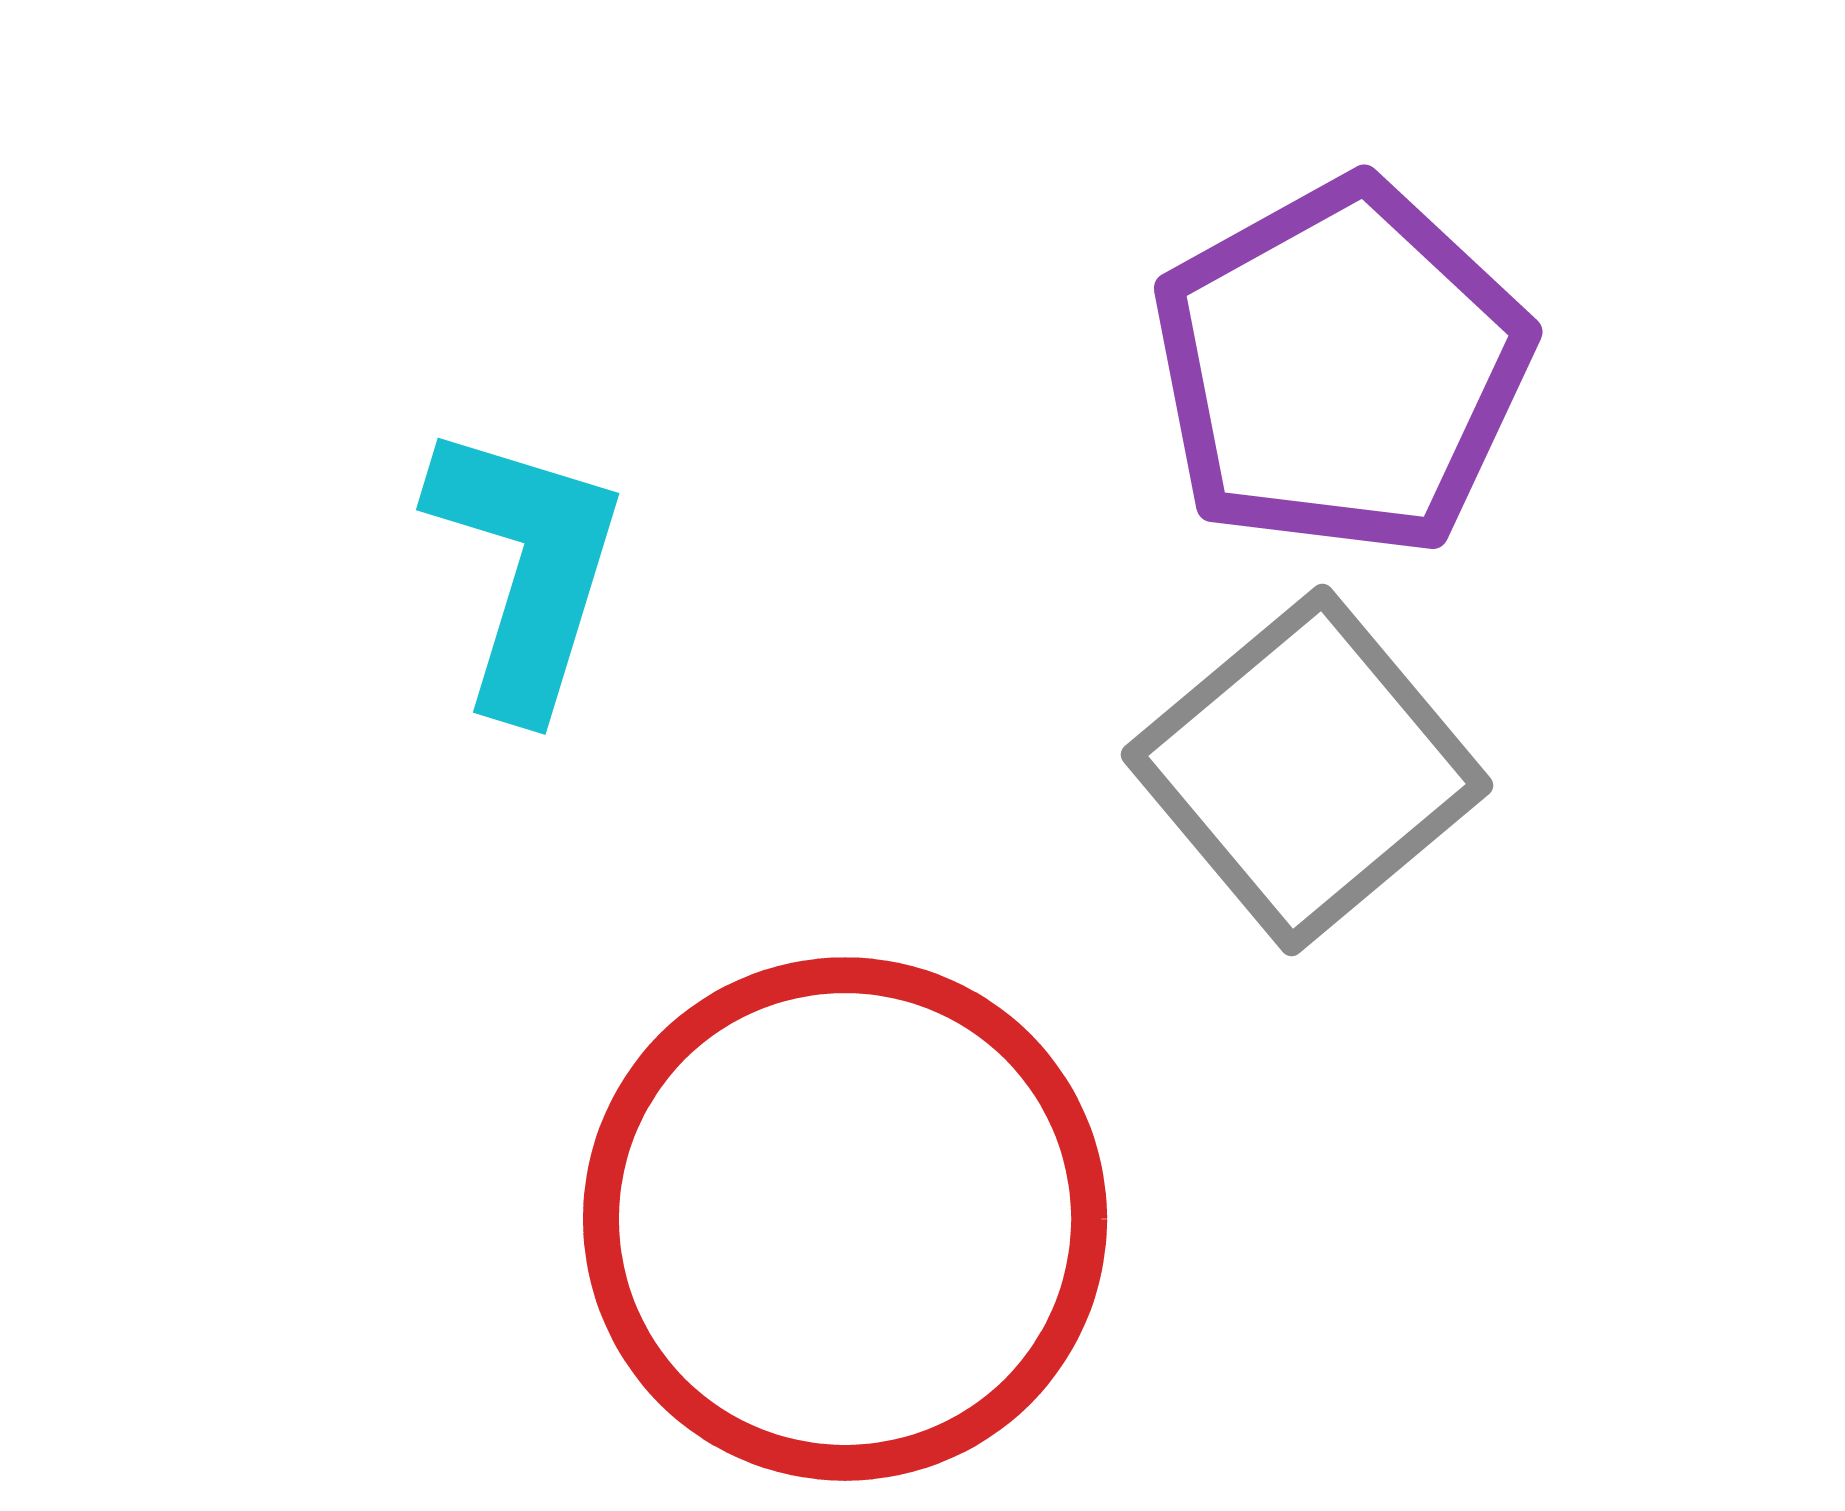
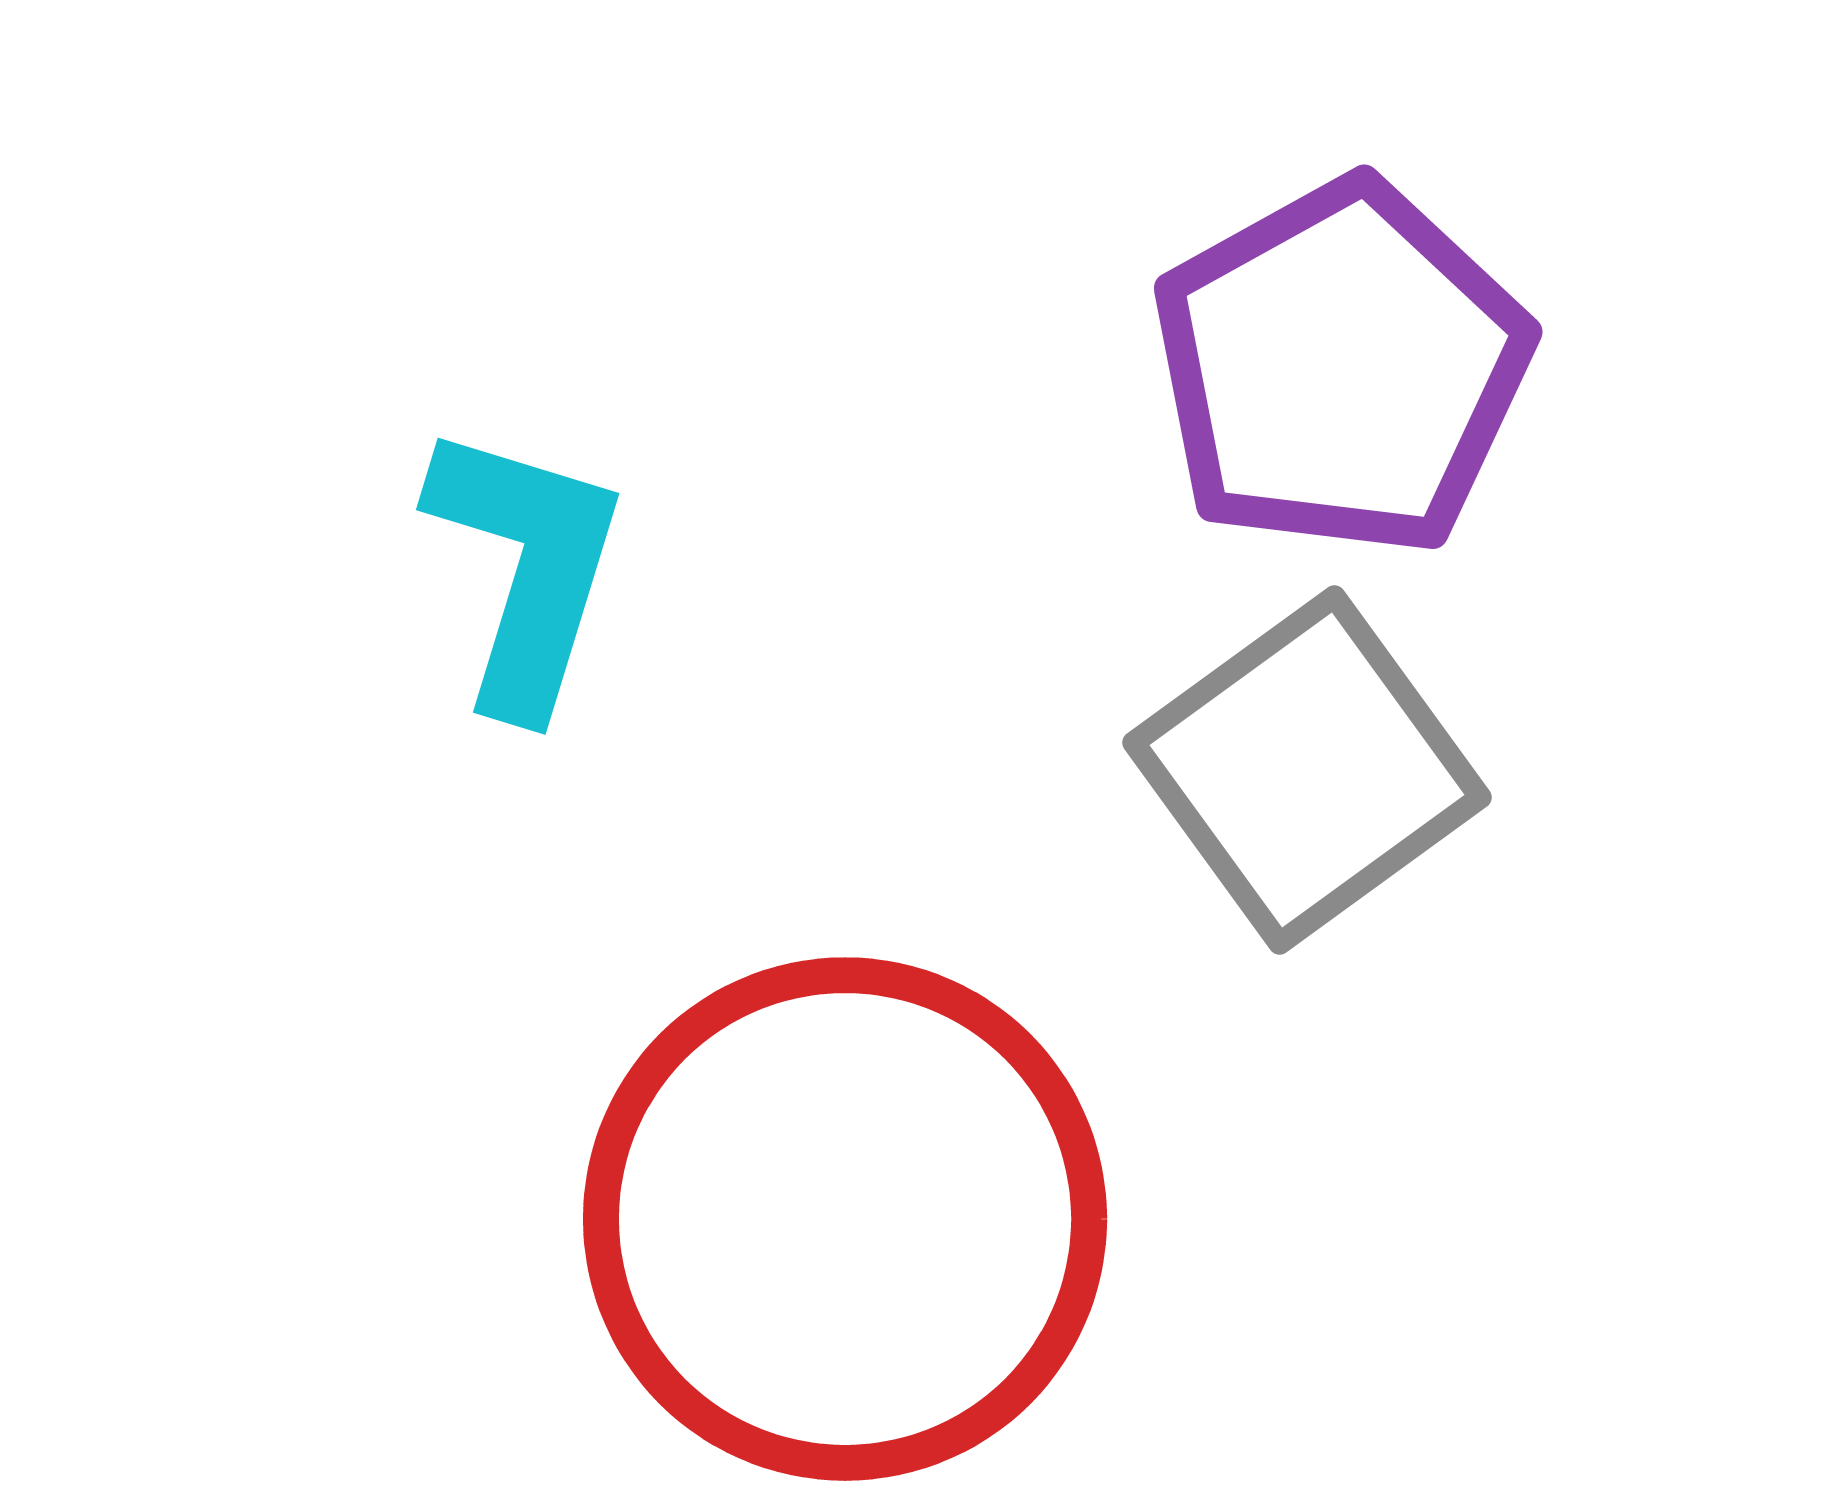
gray square: rotated 4 degrees clockwise
